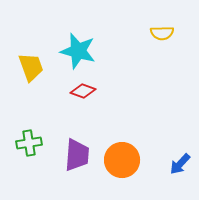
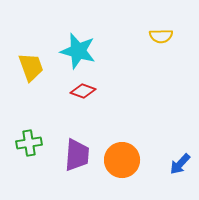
yellow semicircle: moved 1 px left, 3 px down
